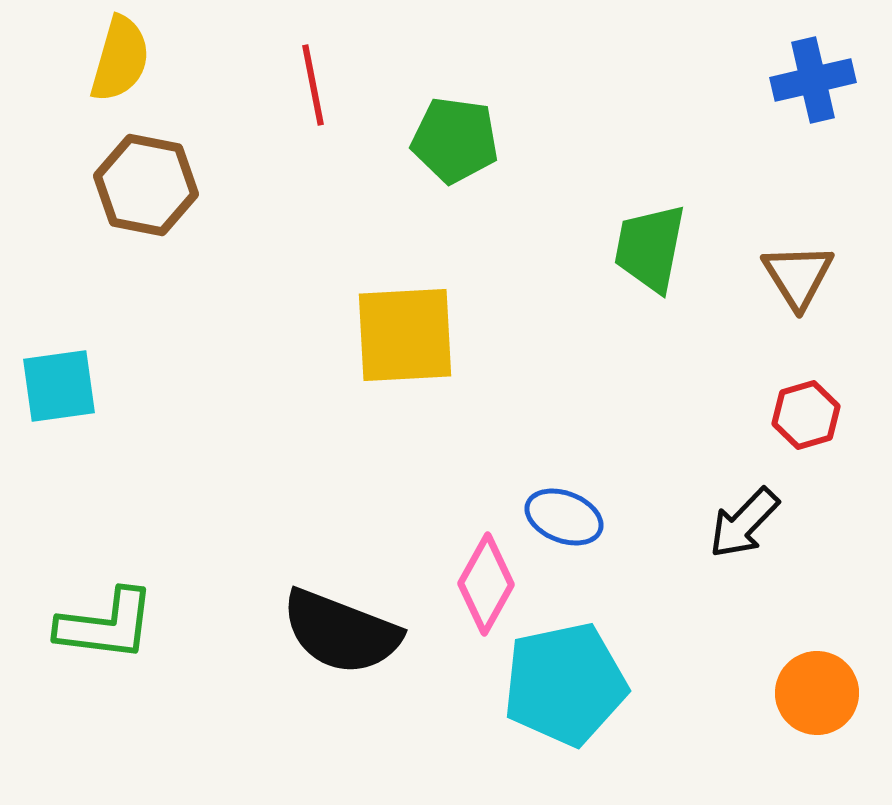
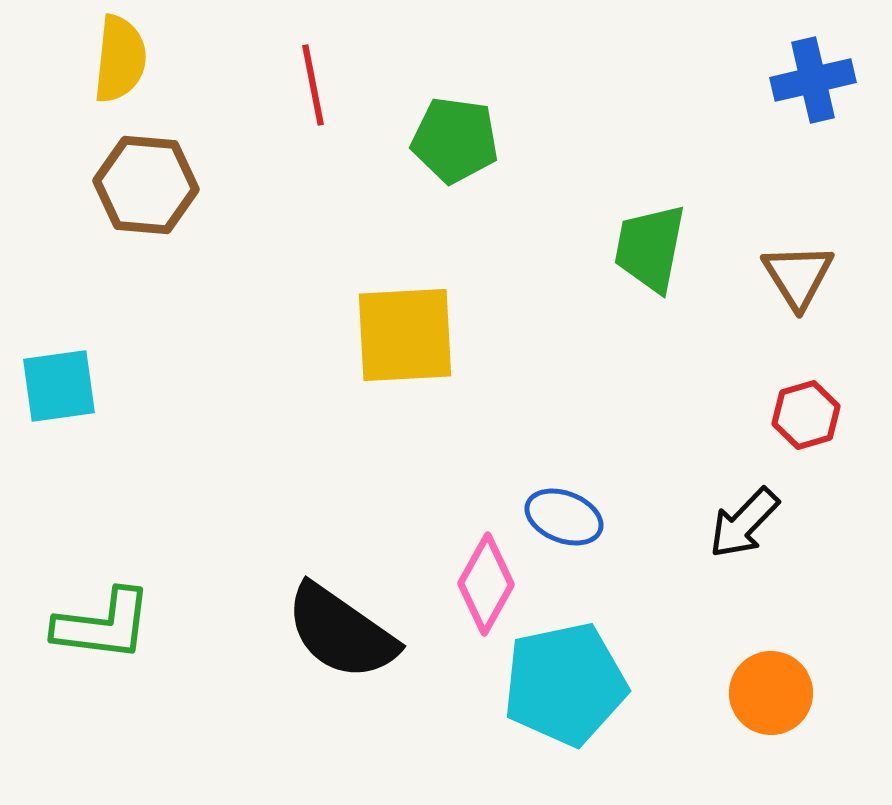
yellow semicircle: rotated 10 degrees counterclockwise
brown hexagon: rotated 6 degrees counterclockwise
green L-shape: moved 3 px left
black semicircle: rotated 14 degrees clockwise
orange circle: moved 46 px left
